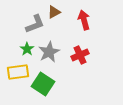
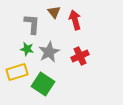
brown triangle: rotated 40 degrees counterclockwise
red arrow: moved 9 px left
gray L-shape: moved 3 px left; rotated 65 degrees counterclockwise
green star: rotated 24 degrees counterclockwise
red cross: moved 1 px down
yellow rectangle: moved 1 px left; rotated 10 degrees counterclockwise
